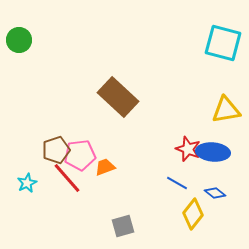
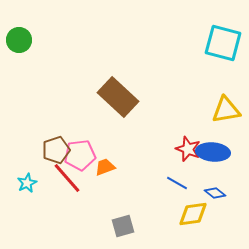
yellow diamond: rotated 44 degrees clockwise
